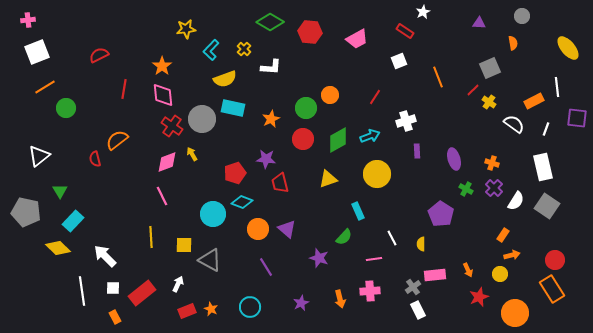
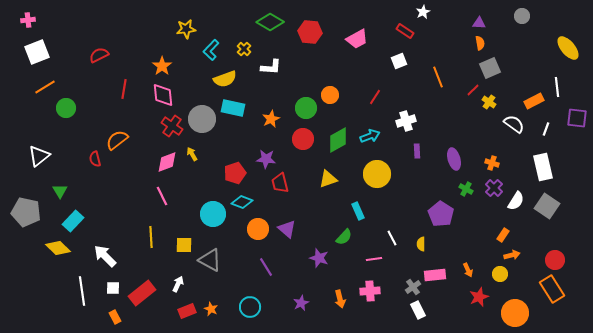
orange semicircle at (513, 43): moved 33 px left
